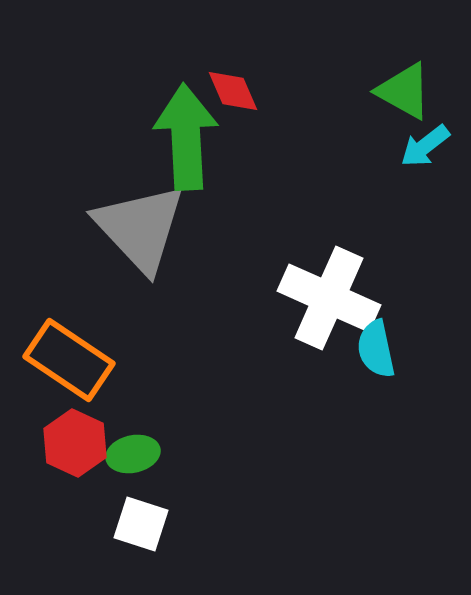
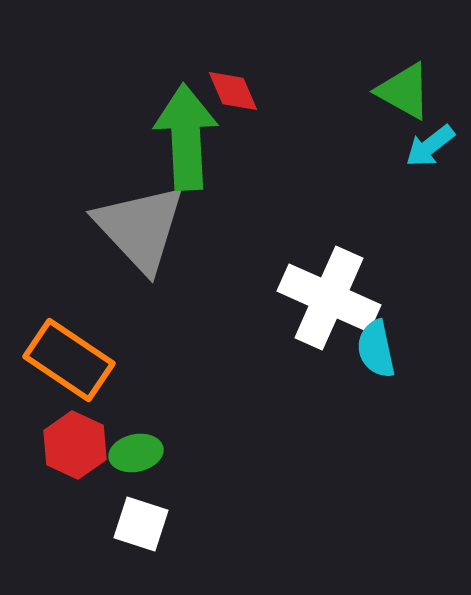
cyan arrow: moved 5 px right
red hexagon: moved 2 px down
green ellipse: moved 3 px right, 1 px up
